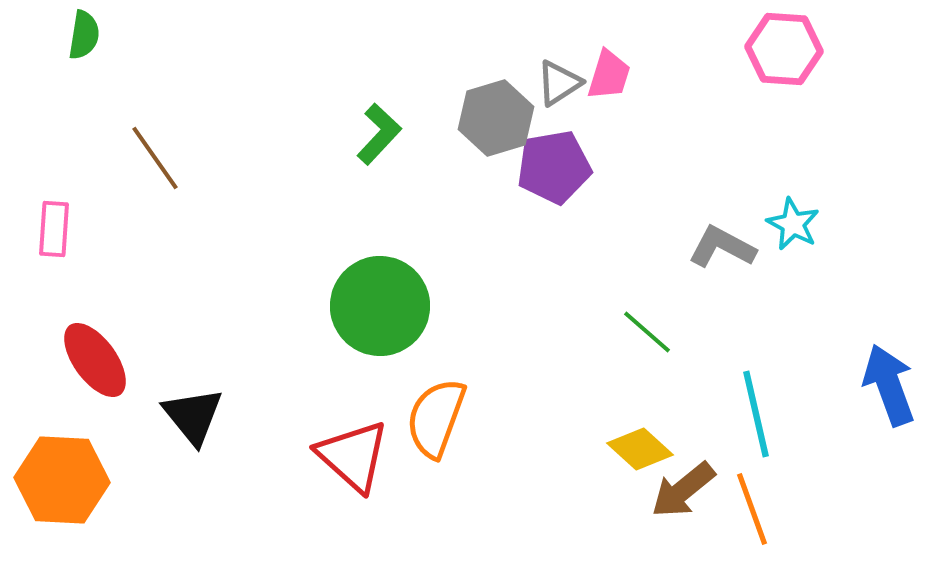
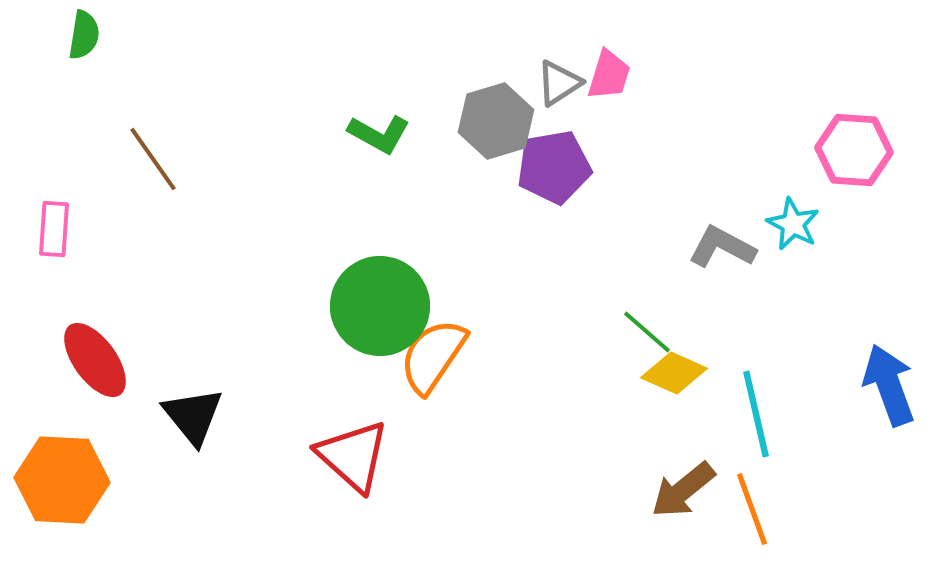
pink hexagon: moved 70 px right, 101 px down
gray hexagon: moved 3 px down
green L-shape: rotated 76 degrees clockwise
brown line: moved 2 px left, 1 px down
orange semicircle: moved 3 px left, 62 px up; rotated 14 degrees clockwise
yellow diamond: moved 34 px right, 76 px up; rotated 18 degrees counterclockwise
